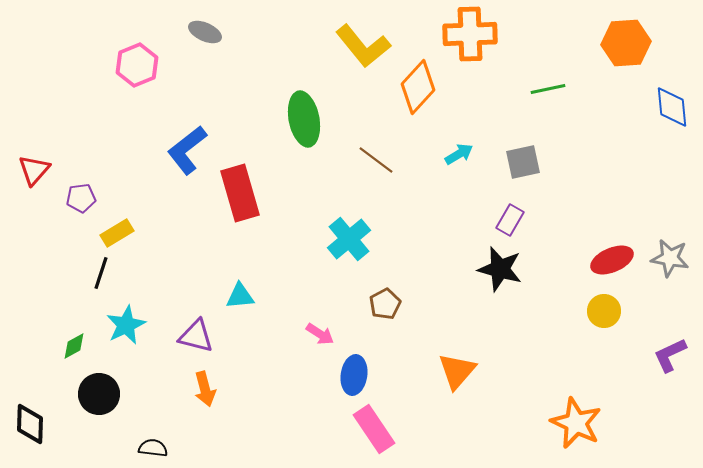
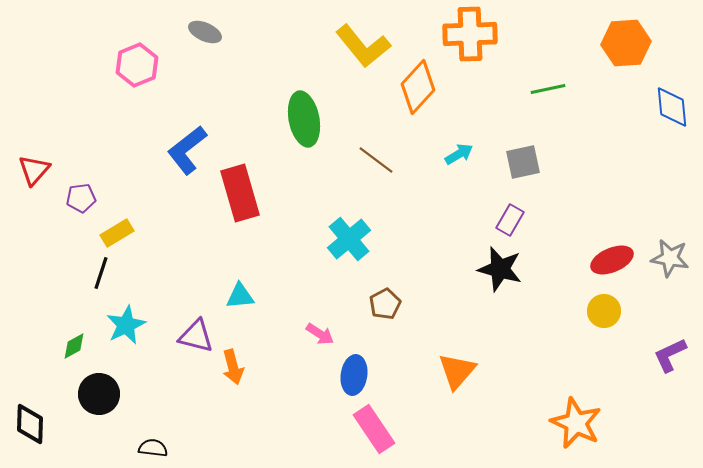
orange arrow: moved 28 px right, 22 px up
